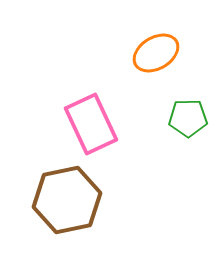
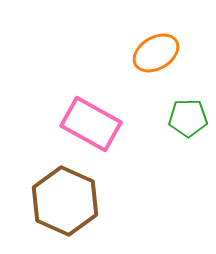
pink rectangle: rotated 36 degrees counterclockwise
brown hexagon: moved 2 px left, 1 px down; rotated 24 degrees counterclockwise
